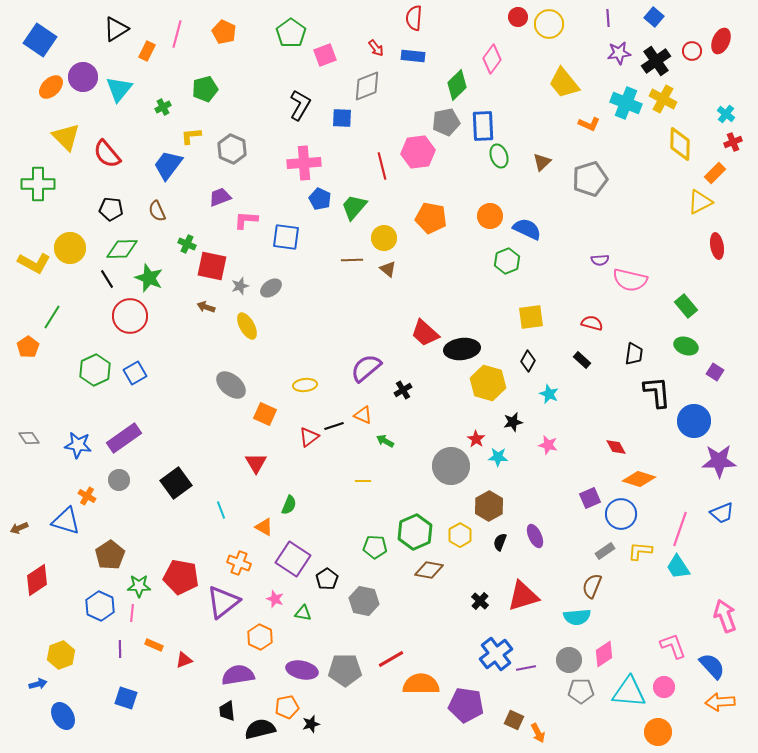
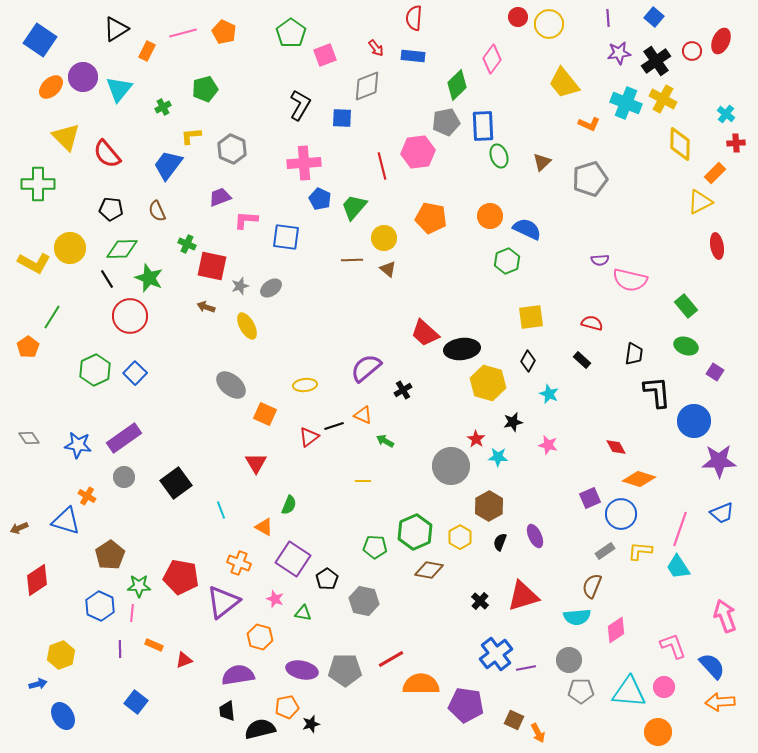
pink line at (177, 34): moved 6 px right, 1 px up; rotated 60 degrees clockwise
red cross at (733, 142): moved 3 px right, 1 px down; rotated 18 degrees clockwise
blue square at (135, 373): rotated 15 degrees counterclockwise
gray circle at (119, 480): moved 5 px right, 3 px up
yellow hexagon at (460, 535): moved 2 px down
orange hexagon at (260, 637): rotated 10 degrees counterclockwise
pink diamond at (604, 654): moved 12 px right, 24 px up
blue square at (126, 698): moved 10 px right, 4 px down; rotated 20 degrees clockwise
